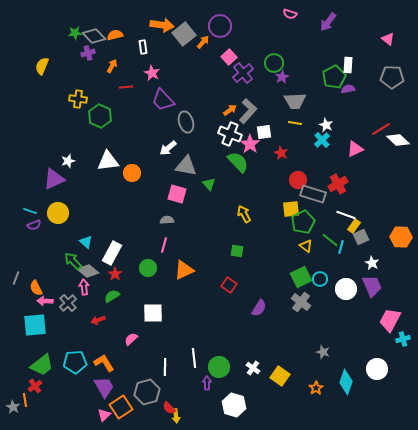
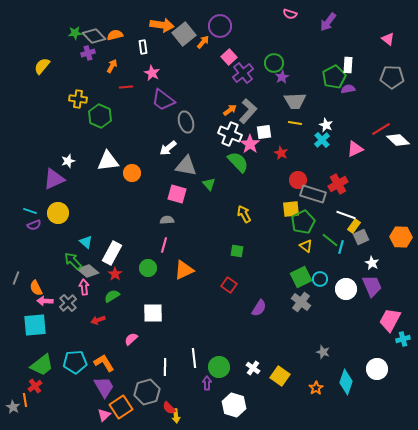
yellow semicircle at (42, 66): rotated 18 degrees clockwise
purple trapezoid at (163, 100): rotated 10 degrees counterclockwise
